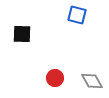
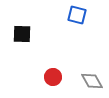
red circle: moved 2 px left, 1 px up
